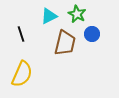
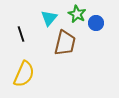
cyan triangle: moved 2 px down; rotated 24 degrees counterclockwise
blue circle: moved 4 px right, 11 px up
yellow semicircle: moved 2 px right
